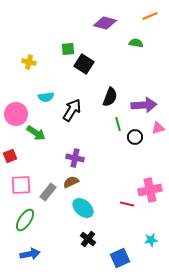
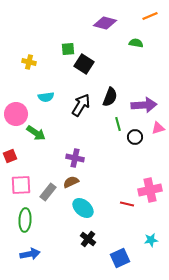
black arrow: moved 9 px right, 5 px up
green ellipse: rotated 30 degrees counterclockwise
